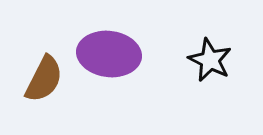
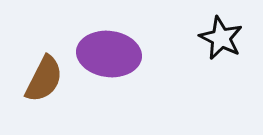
black star: moved 11 px right, 22 px up
